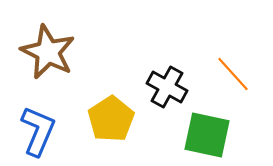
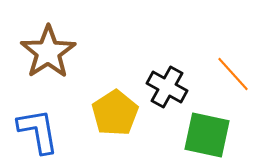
brown star: rotated 12 degrees clockwise
yellow pentagon: moved 4 px right, 6 px up
blue L-shape: rotated 33 degrees counterclockwise
